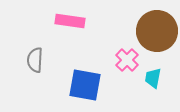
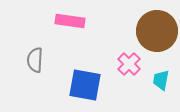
pink cross: moved 2 px right, 4 px down
cyan trapezoid: moved 8 px right, 2 px down
